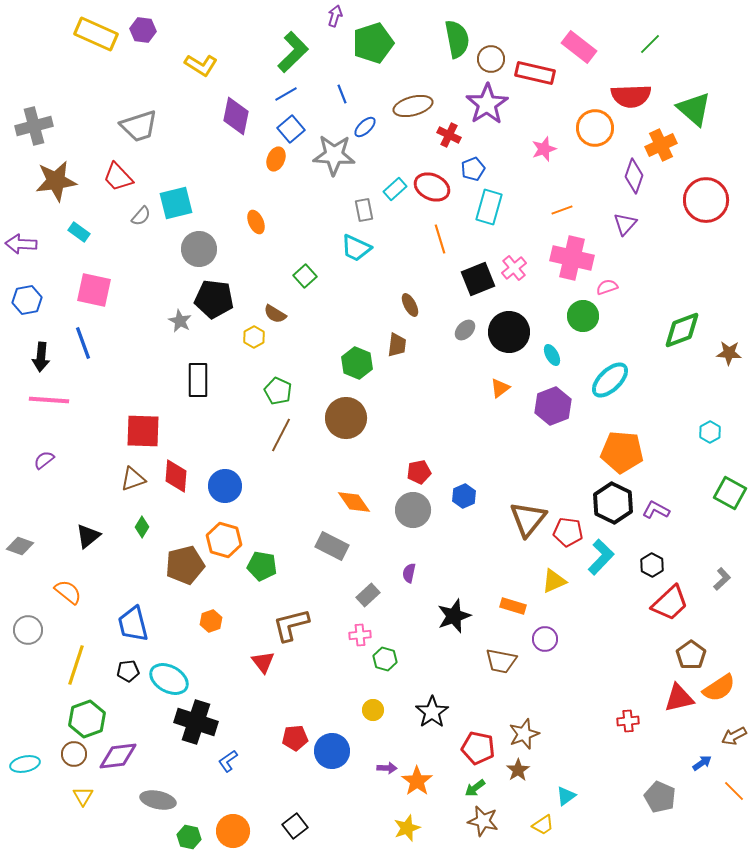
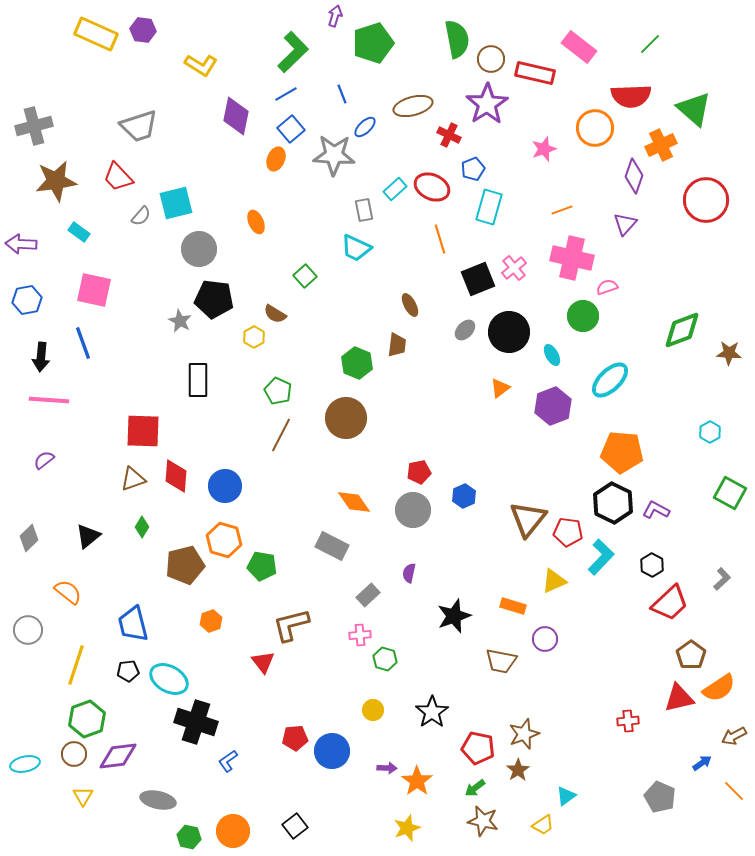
gray diamond at (20, 546): moved 9 px right, 8 px up; rotated 64 degrees counterclockwise
